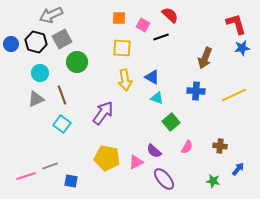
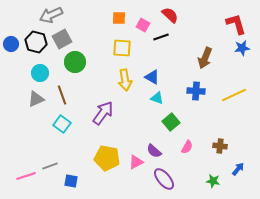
green circle: moved 2 px left
